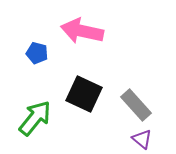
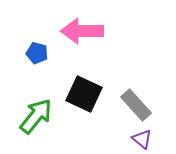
pink arrow: rotated 12 degrees counterclockwise
green arrow: moved 1 px right, 2 px up
